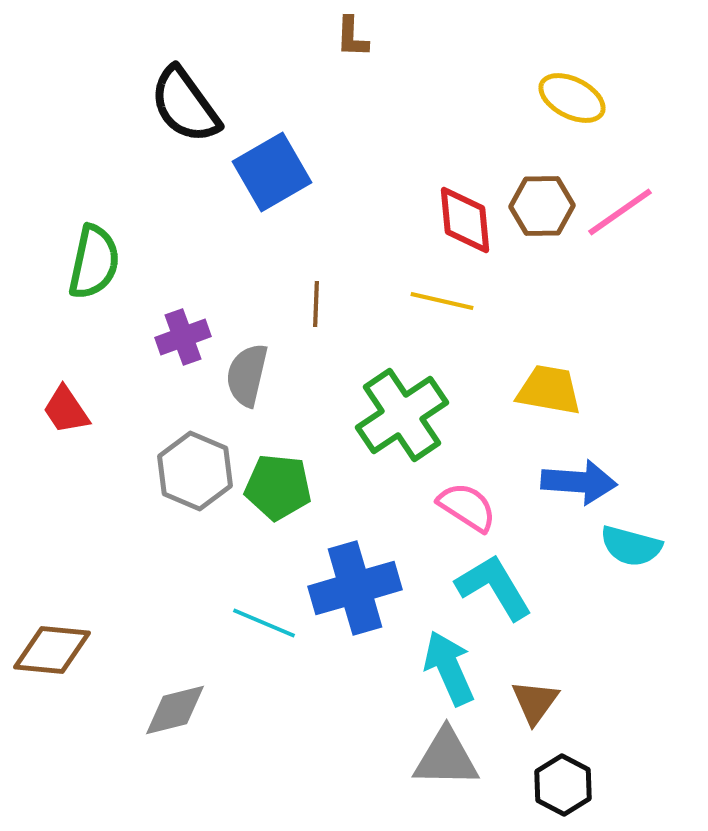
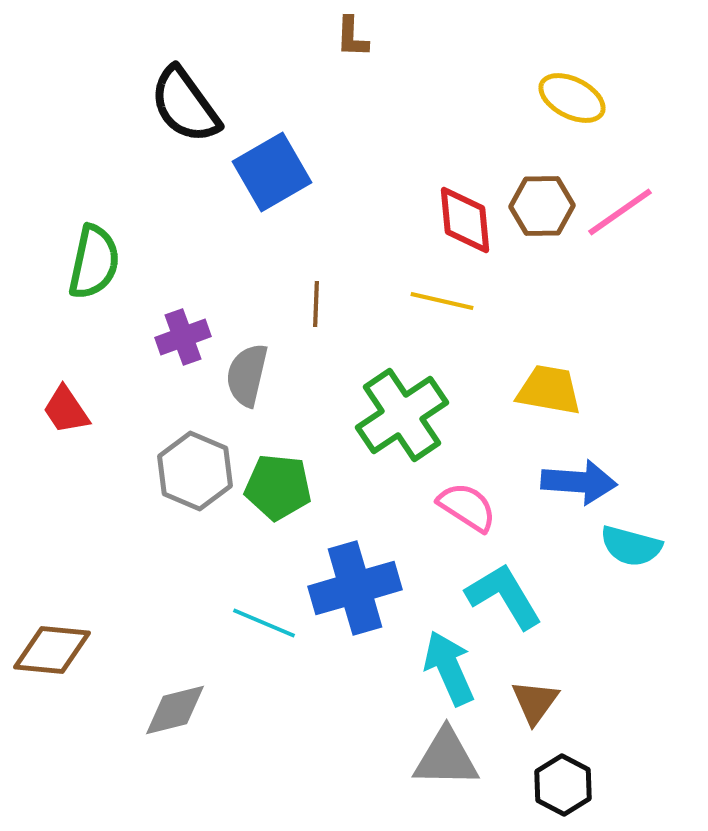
cyan L-shape: moved 10 px right, 9 px down
